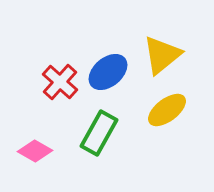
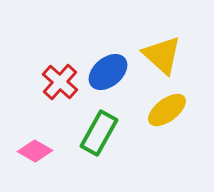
yellow triangle: rotated 39 degrees counterclockwise
